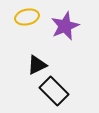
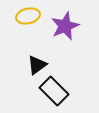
yellow ellipse: moved 1 px right, 1 px up
black triangle: rotated 10 degrees counterclockwise
